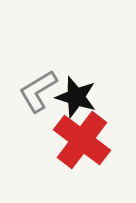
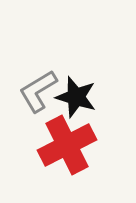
red cross: moved 15 px left, 5 px down; rotated 26 degrees clockwise
